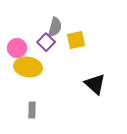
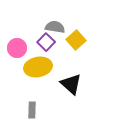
gray semicircle: rotated 96 degrees counterclockwise
yellow square: rotated 30 degrees counterclockwise
yellow ellipse: moved 10 px right; rotated 20 degrees counterclockwise
black triangle: moved 24 px left
